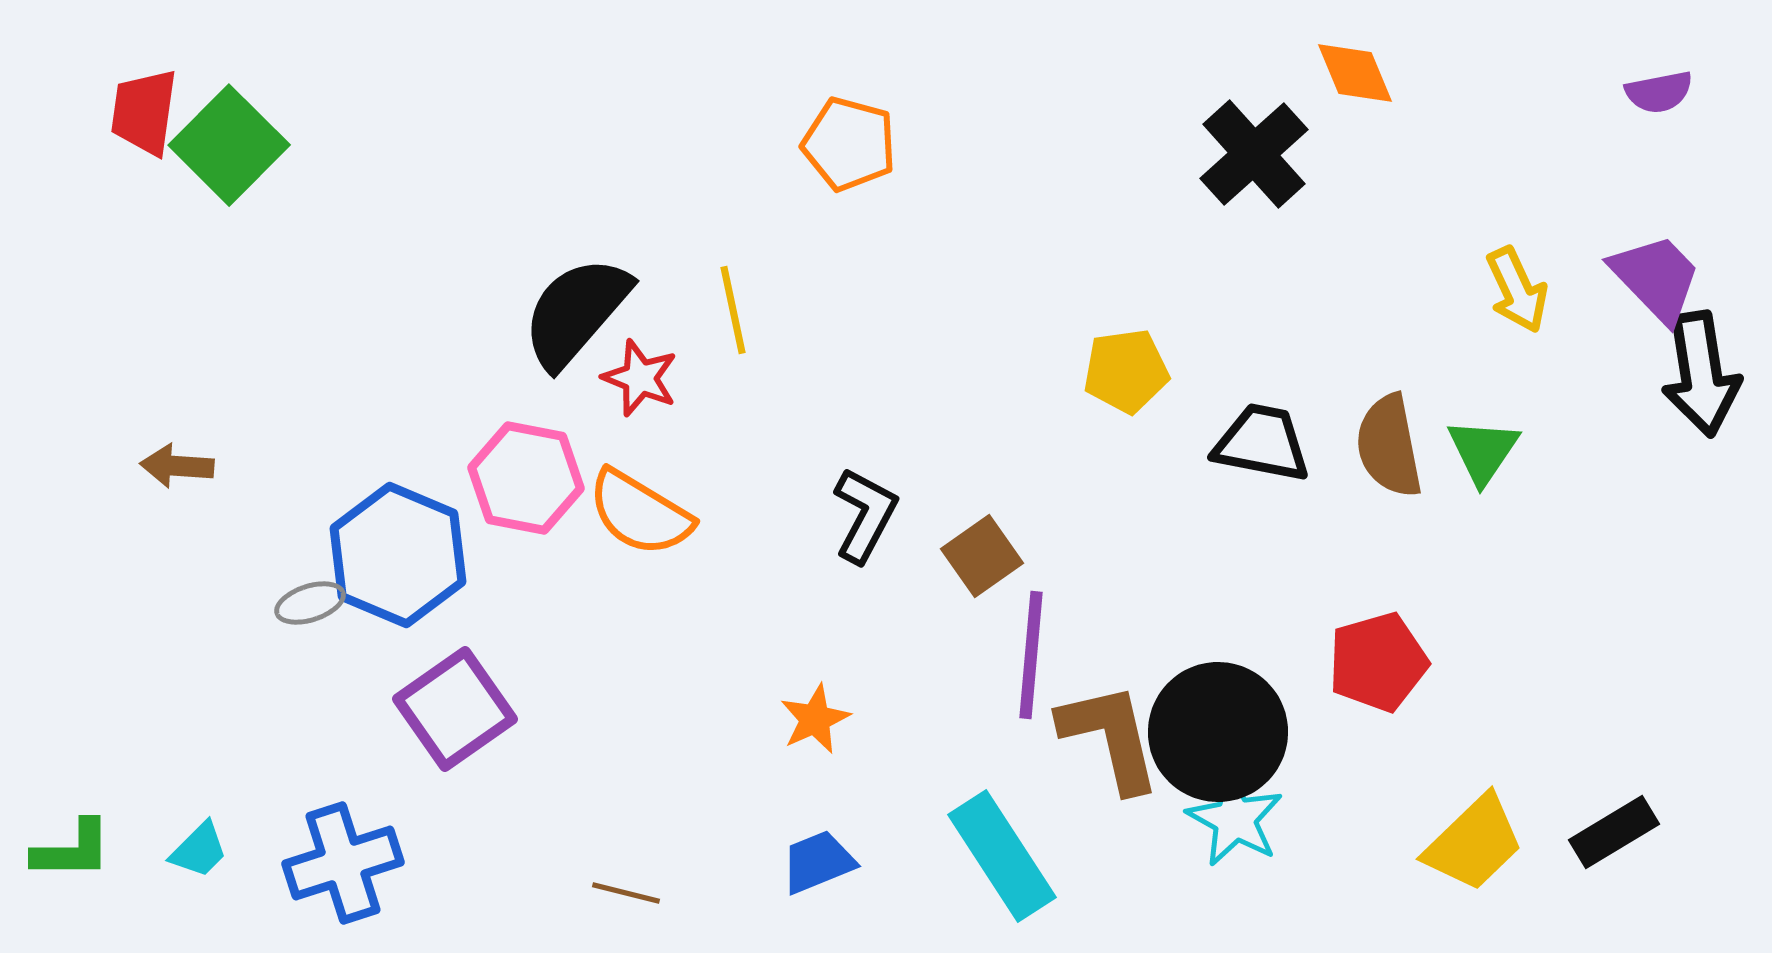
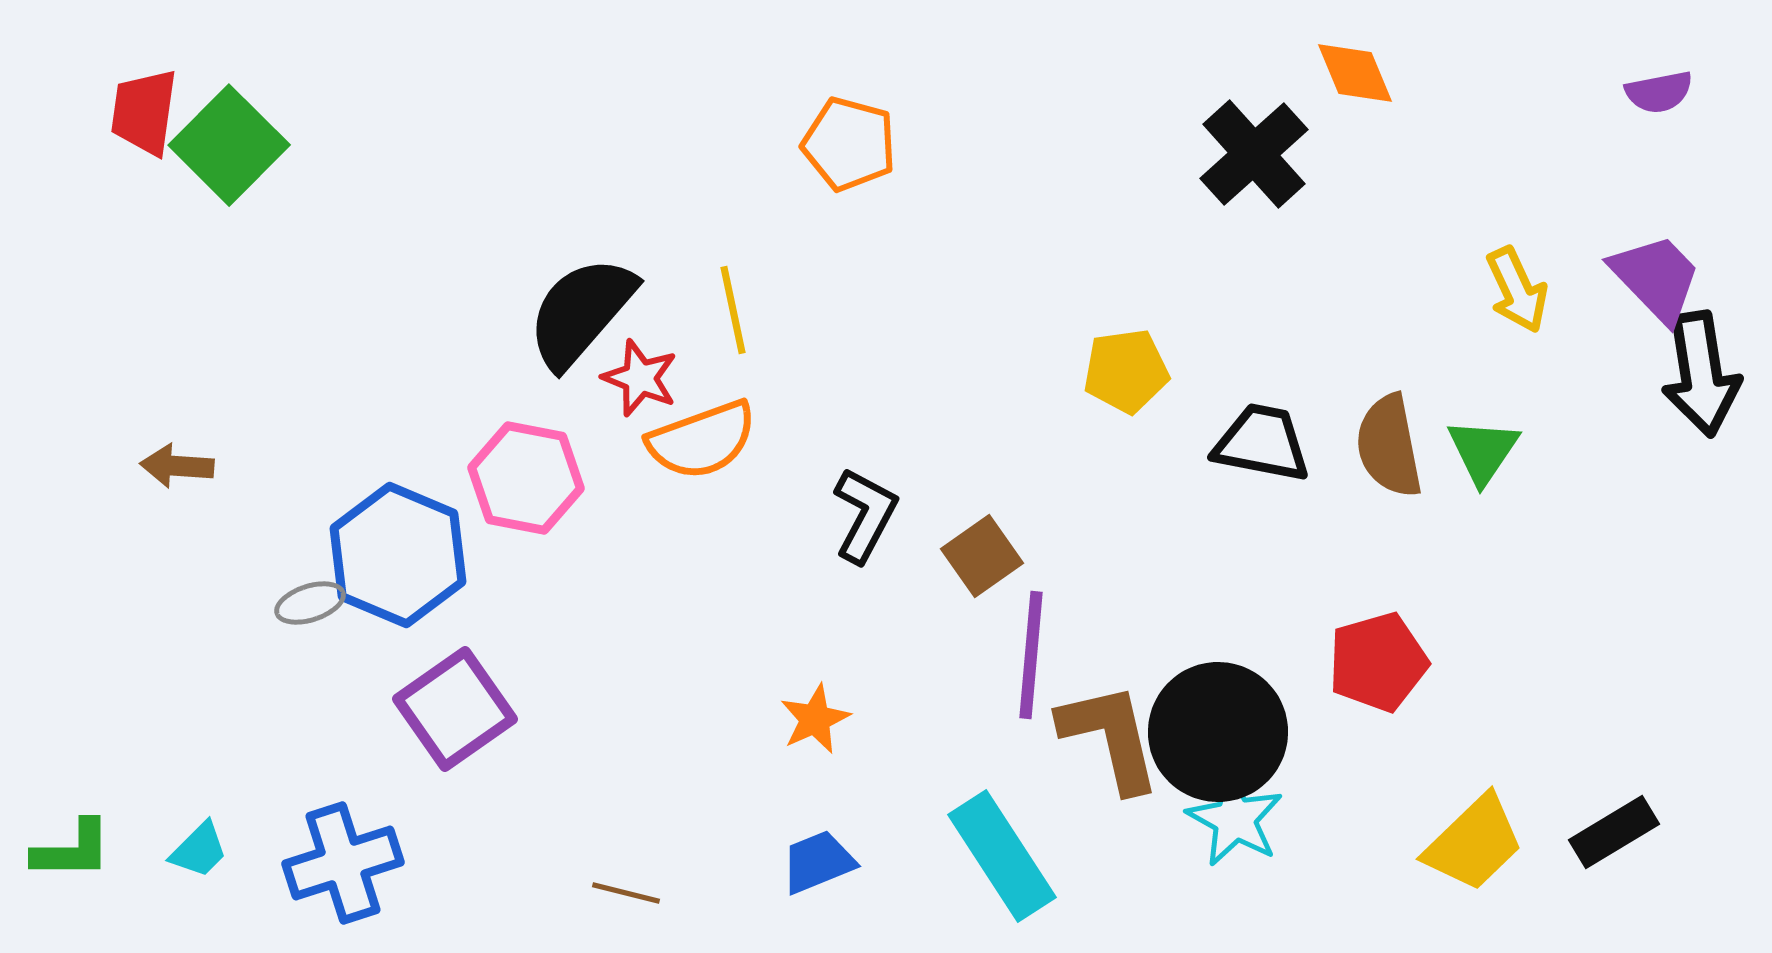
black semicircle: moved 5 px right
orange semicircle: moved 62 px right, 73 px up; rotated 51 degrees counterclockwise
